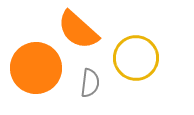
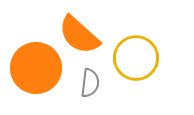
orange semicircle: moved 1 px right, 5 px down
